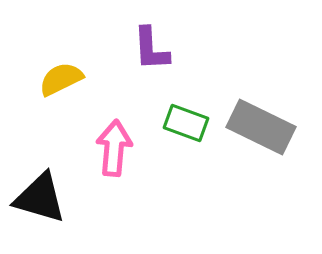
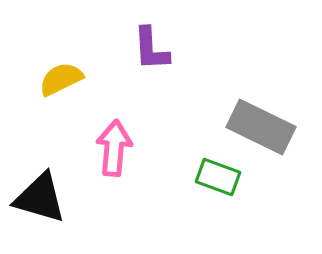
green rectangle: moved 32 px right, 54 px down
